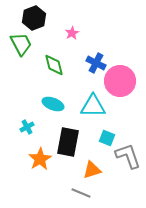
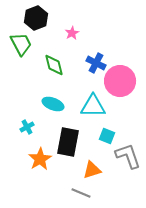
black hexagon: moved 2 px right
cyan square: moved 2 px up
